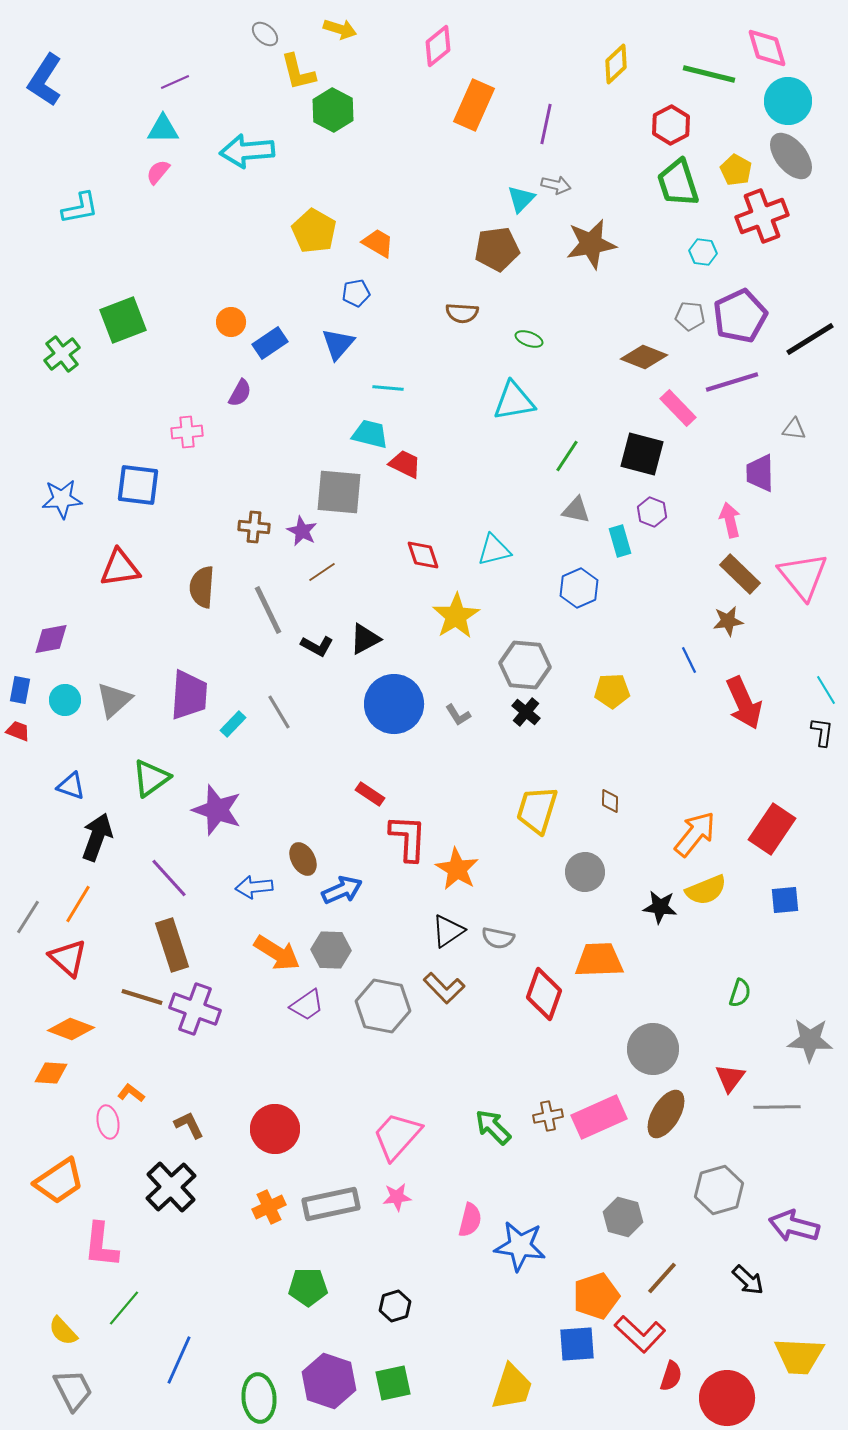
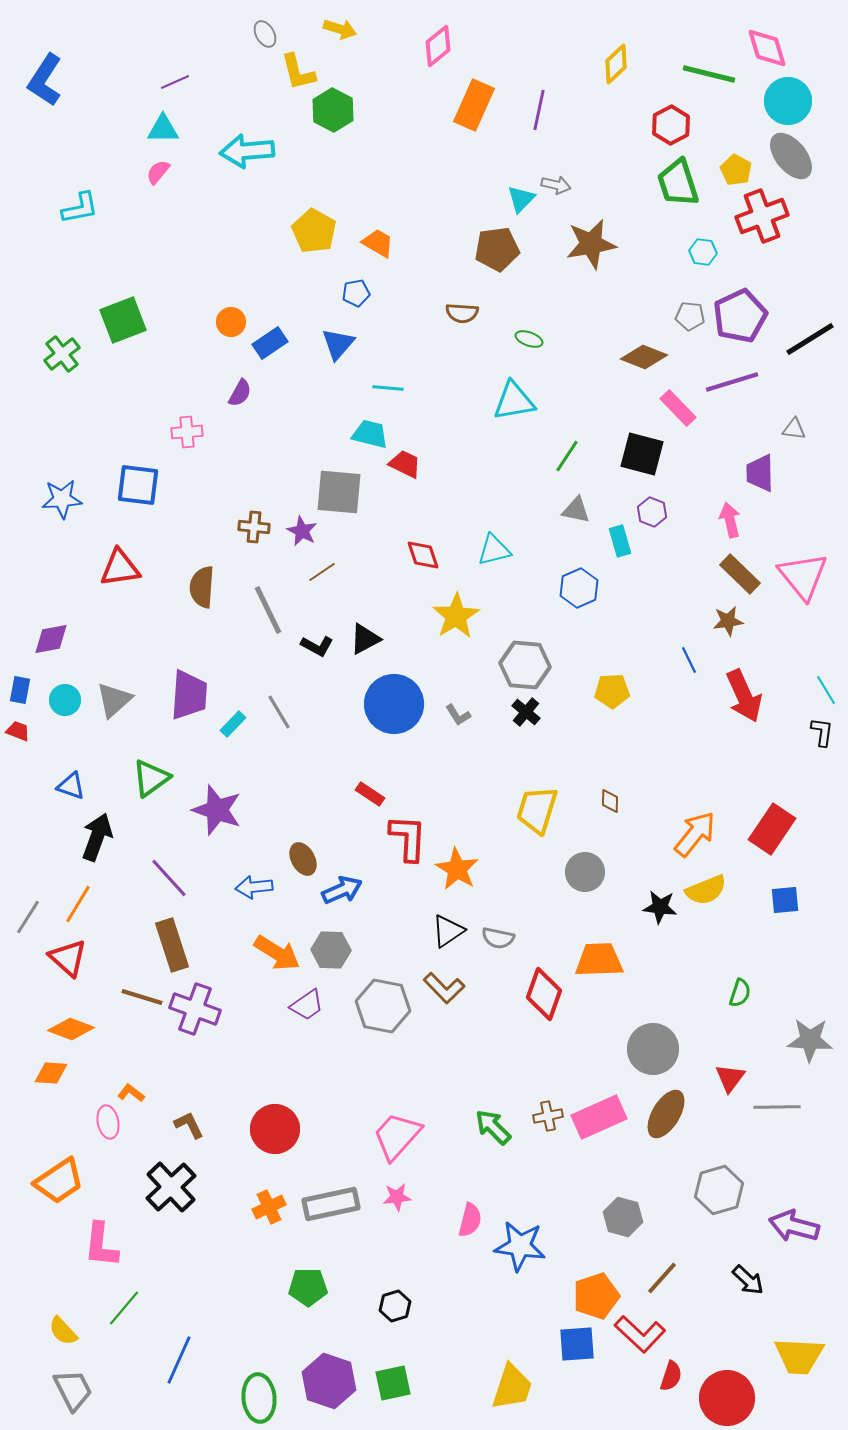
gray ellipse at (265, 34): rotated 20 degrees clockwise
purple line at (546, 124): moved 7 px left, 14 px up
red arrow at (744, 703): moved 7 px up
